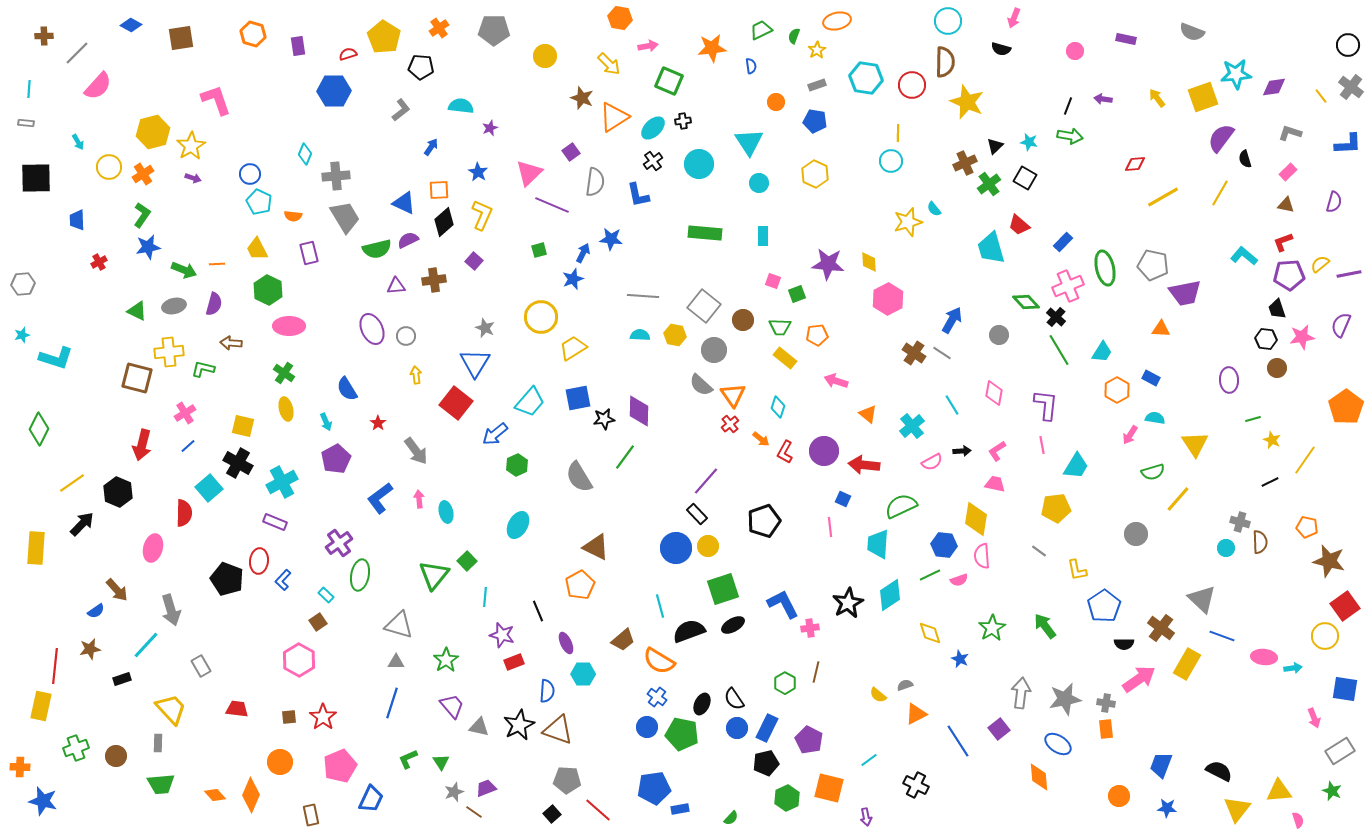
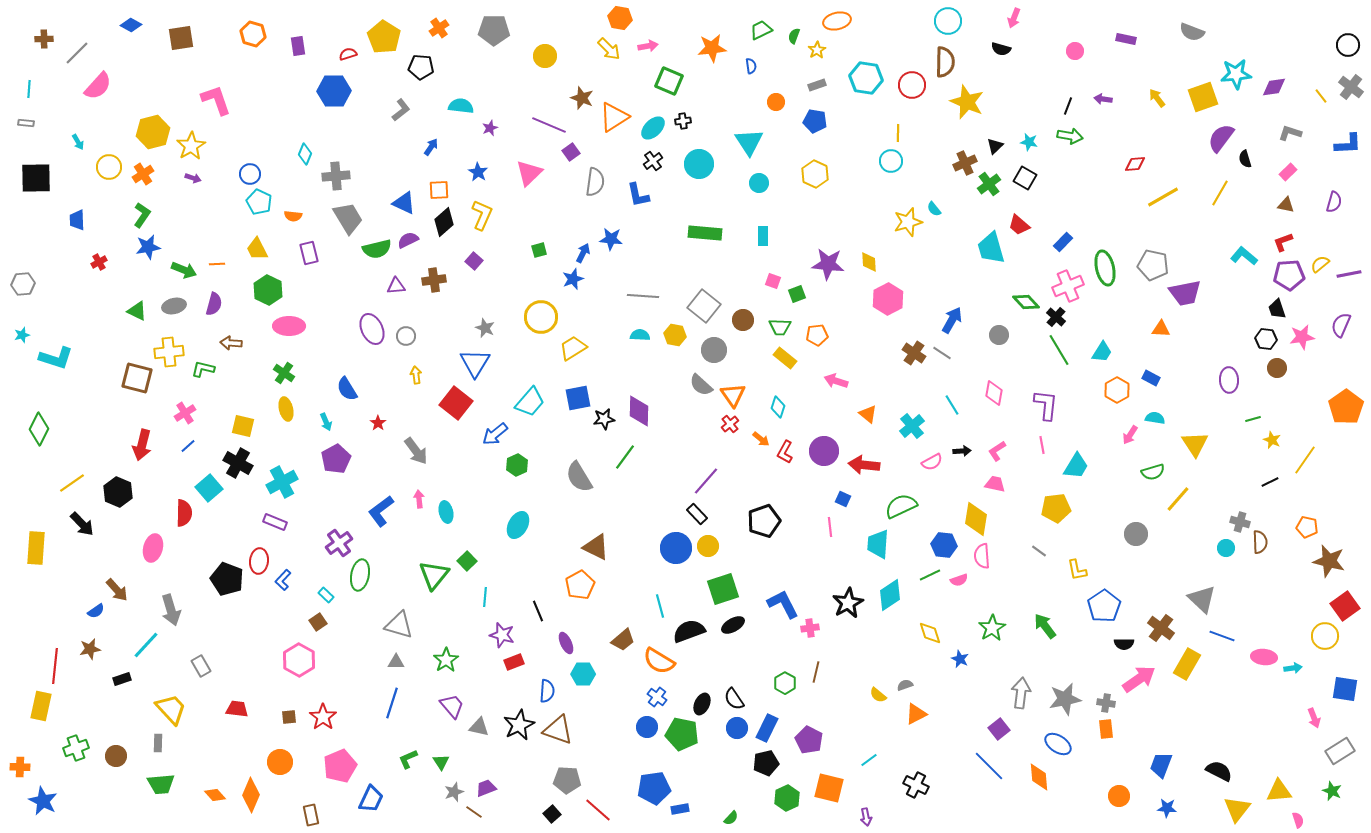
brown cross at (44, 36): moved 3 px down
yellow arrow at (609, 64): moved 15 px up
purple line at (552, 205): moved 3 px left, 80 px up
gray trapezoid at (345, 217): moved 3 px right, 1 px down
blue L-shape at (380, 498): moved 1 px right, 13 px down
black arrow at (82, 524): rotated 92 degrees clockwise
blue line at (958, 741): moved 31 px right, 25 px down; rotated 12 degrees counterclockwise
blue star at (43, 801): rotated 12 degrees clockwise
